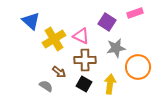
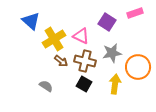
gray star: moved 4 px left, 5 px down
brown cross: moved 1 px down; rotated 15 degrees clockwise
brown arrow: moved 2 px right, 11 px up
yellow arrow: moved 5 px right
